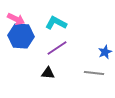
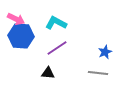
gray line: moved 4 px right
